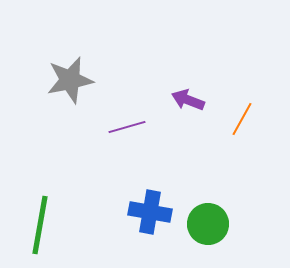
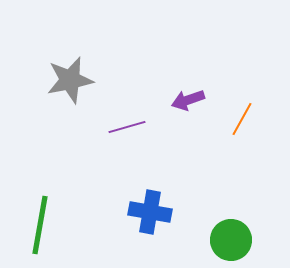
purple arrow: rotated 40 degrees counterclockwise
green circle: moved 23 px right, 16 px down
